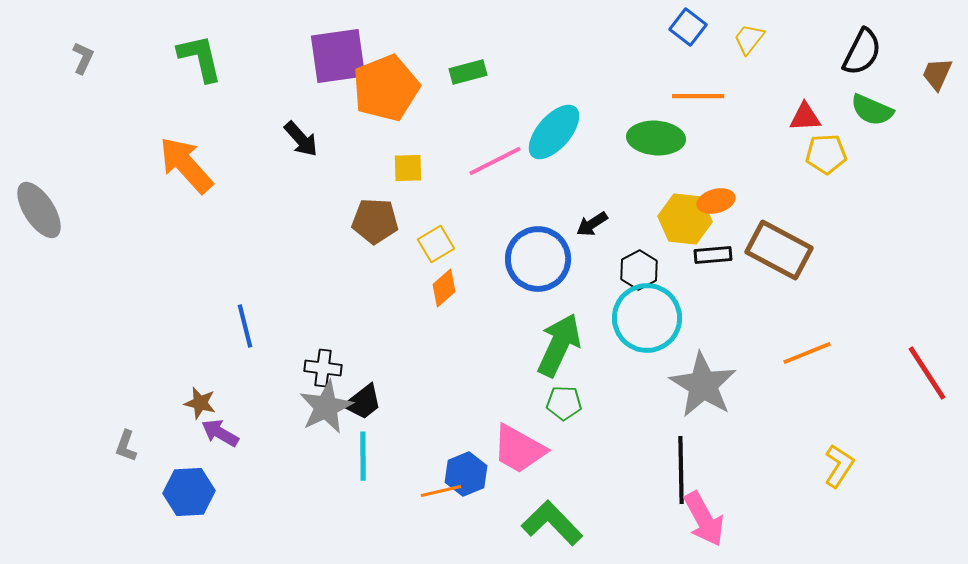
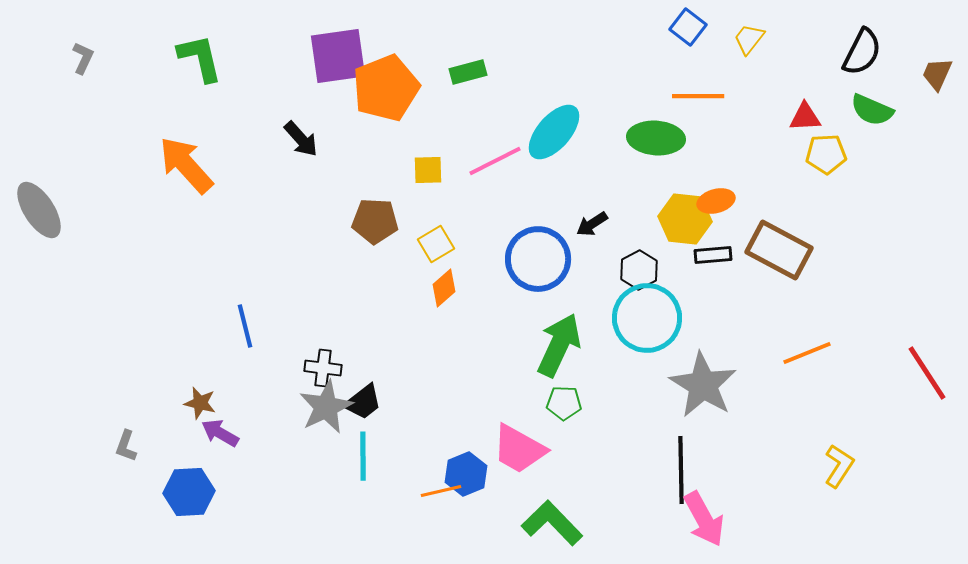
yellow square at (408, 168): moved 20 px right, 2 px down
